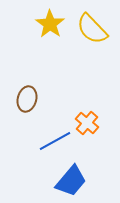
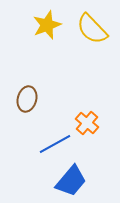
yellow star: moved 3 px left, 1 px down; rotated 16 degrees clockwise
blue line: moved 3 px down
